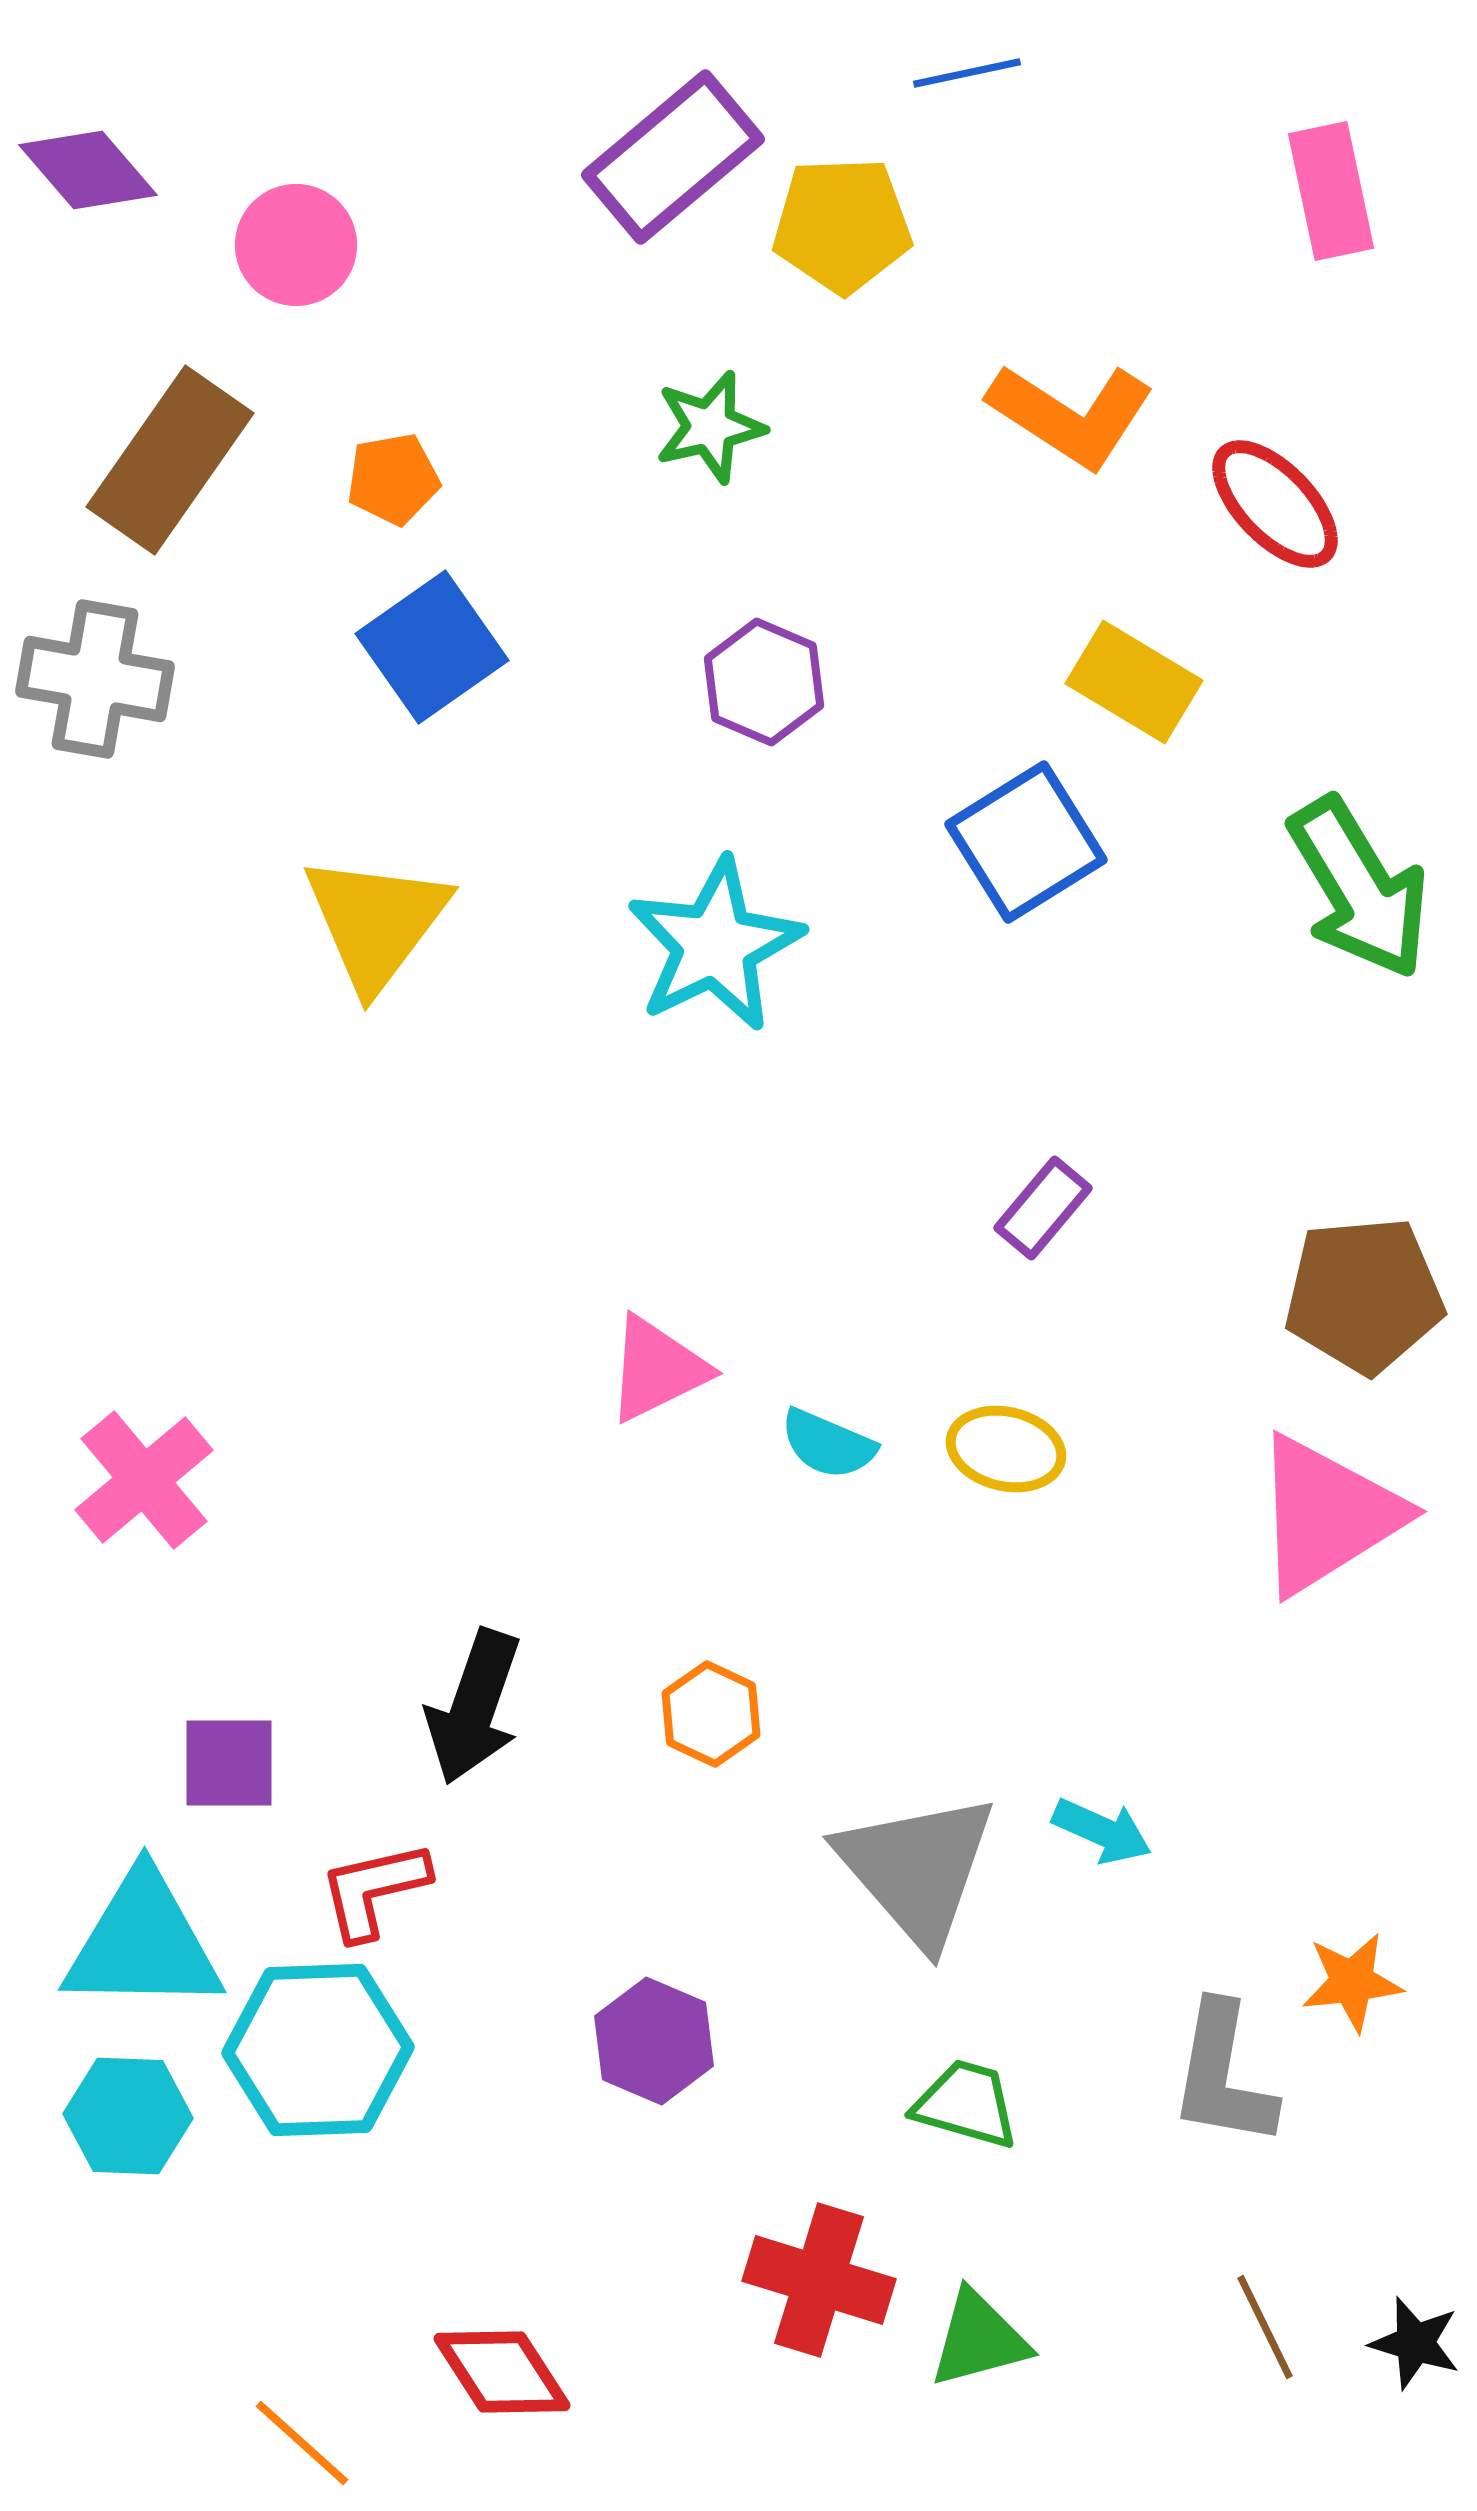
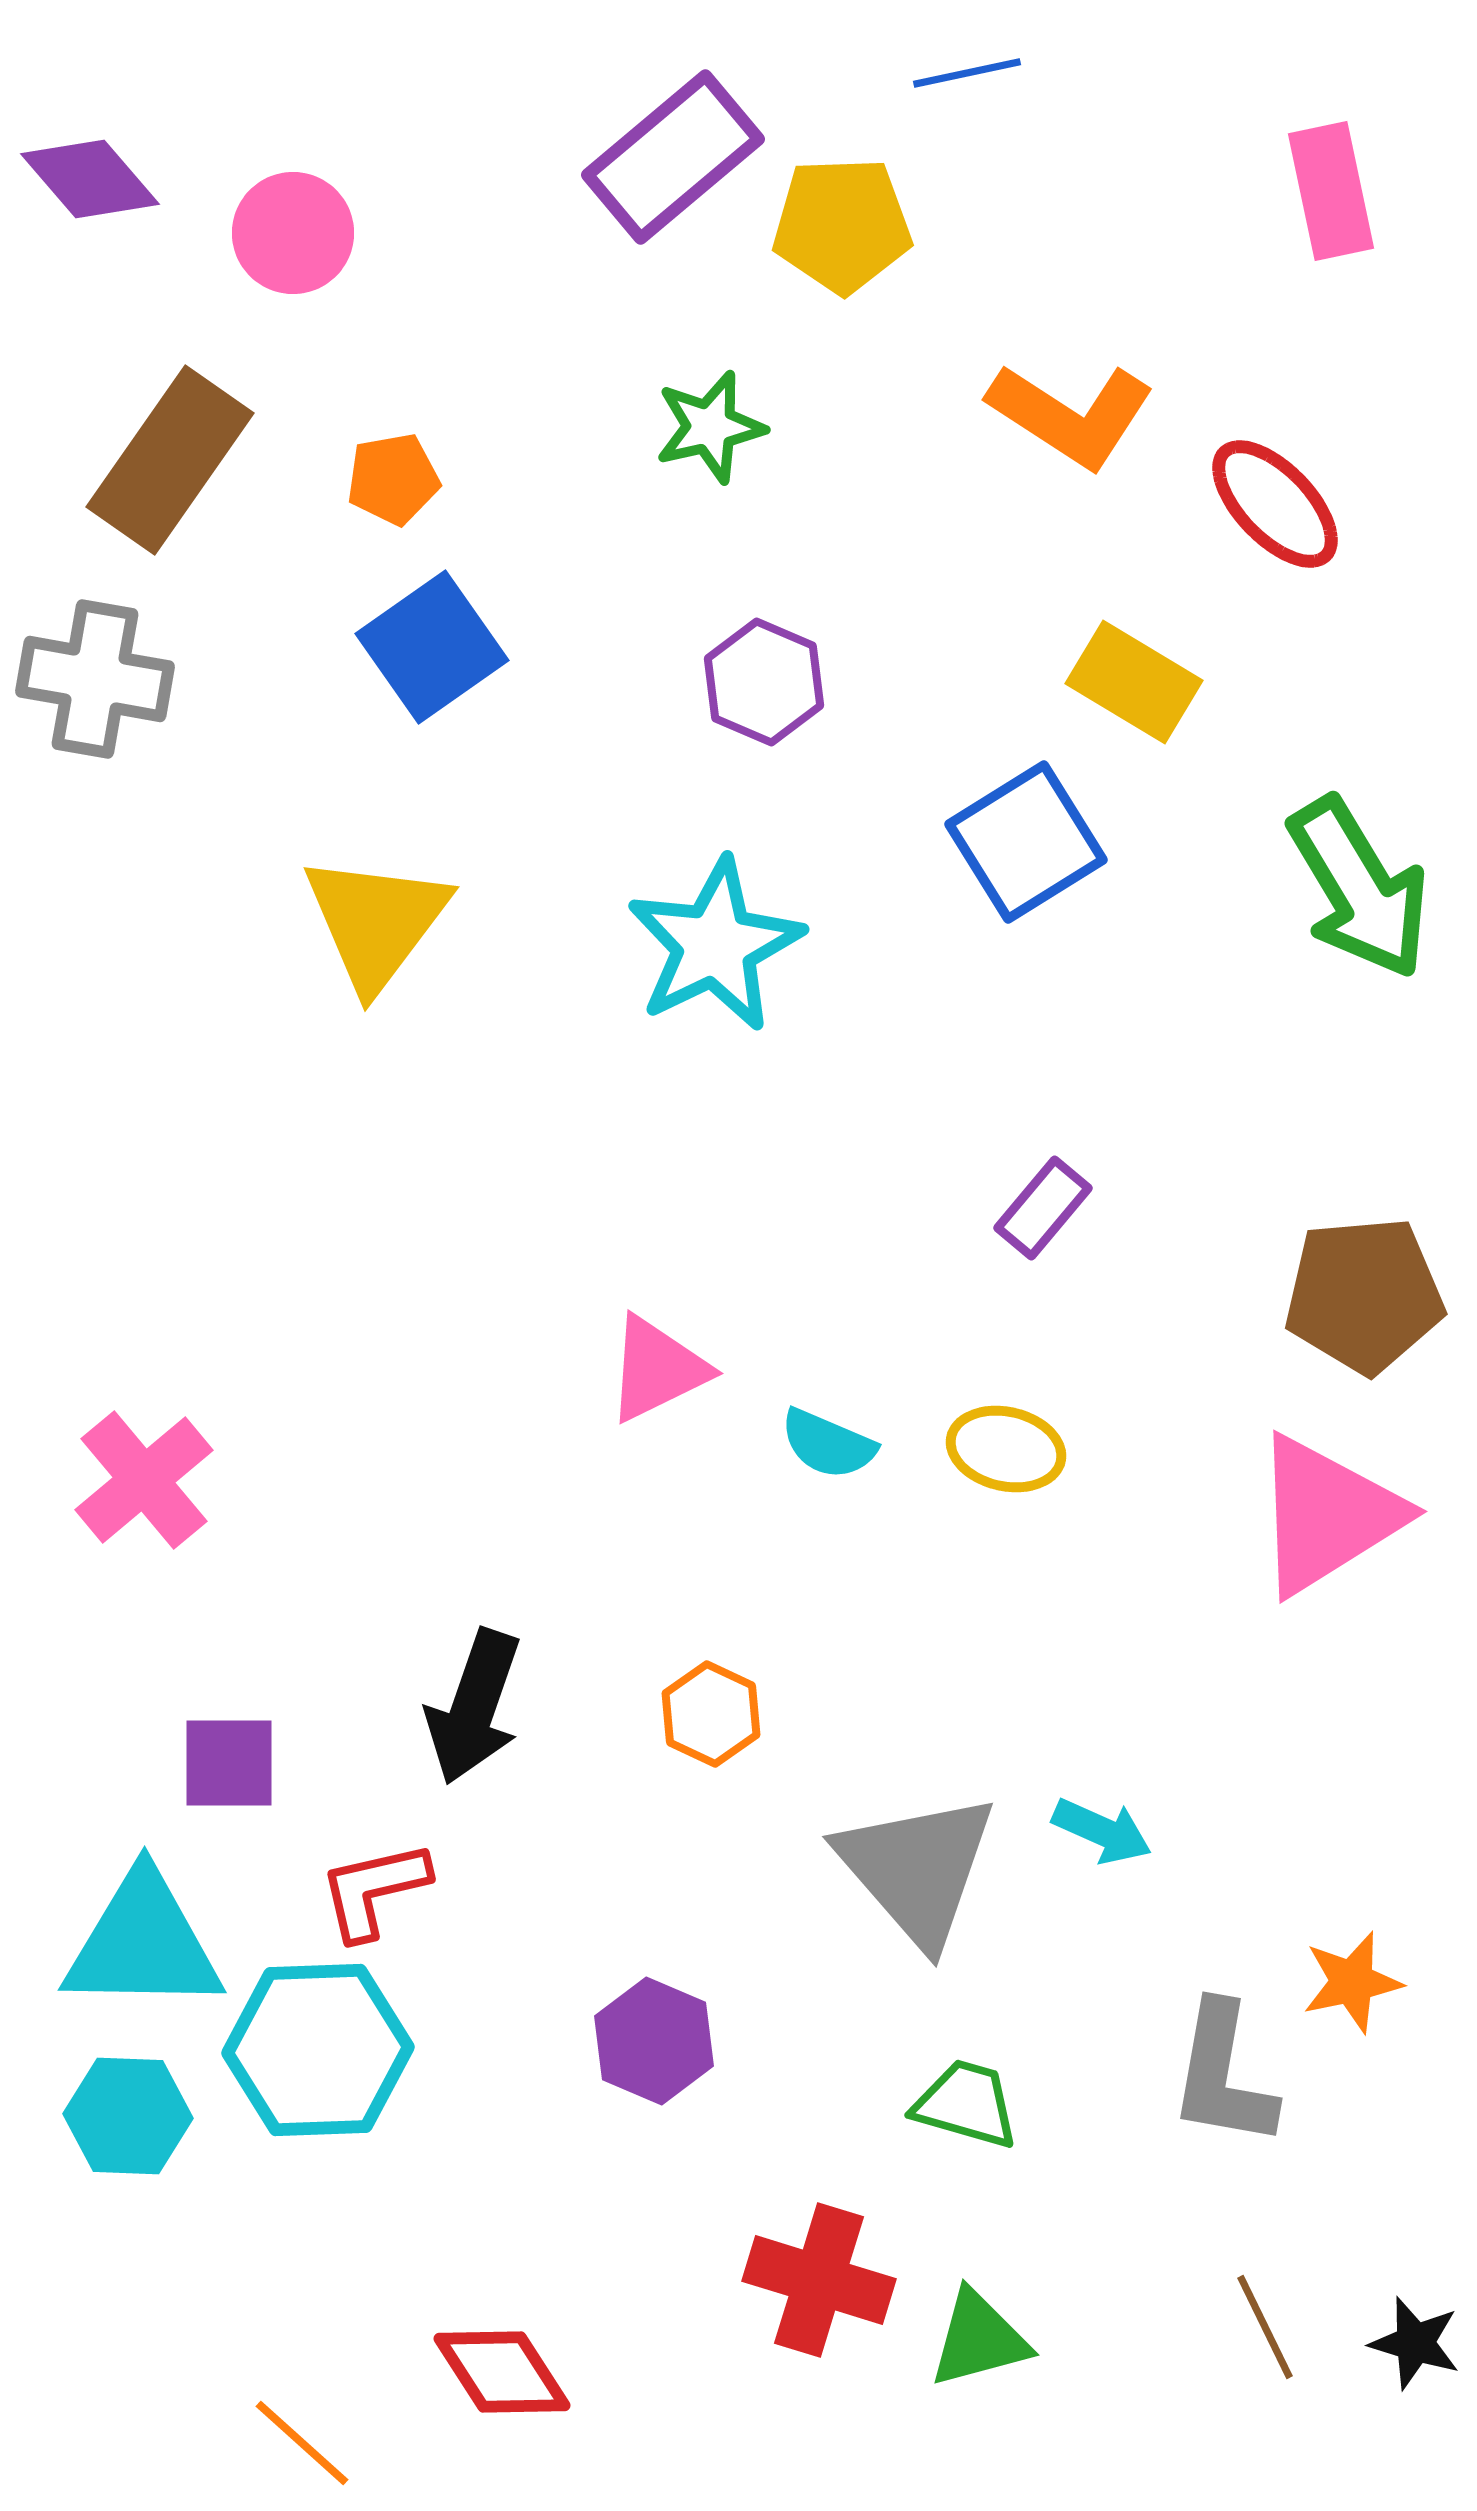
purple diamond at (88, 170): moved 2 px right, 9 px down
pink circle at (296, 245): moved 3 px left, 12 px up
orange star at (1352, 1982): rotated 6 degrees counterclockwise
